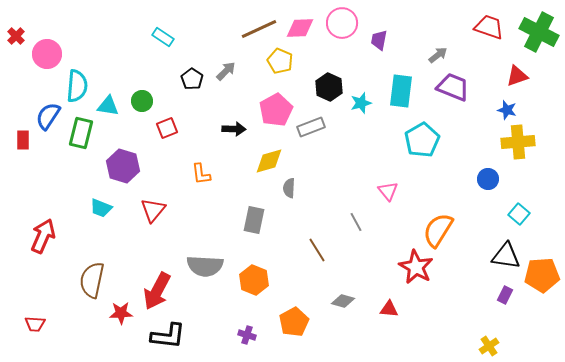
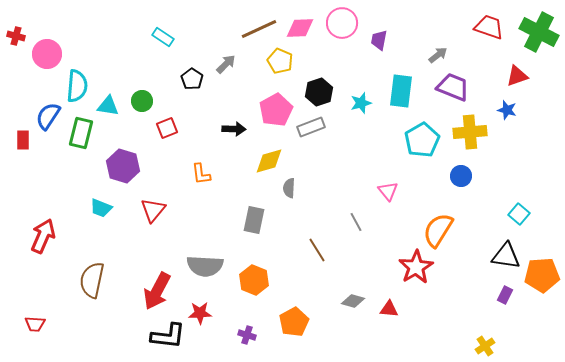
red cross at (16, 36): rotated 30 degrees counterclockwise
gray arrow at (226, 71): moved 7 px up
black hexagon at (329, 87): moved 10 px left, 5 px down; rotated 16 degrees clockwise
yellow cross at (518, 142): moved 48 px left, 10 px up
blue circle at (488, 179): moved 27 px left, 3 px up
red star at (416, 267): rotated 12 degrees clockwise
gray diamond at (343, 301): moved 10 px right
red star at (121, 313): moved 79 px right
yellow cross at (489, 346): moved 4 px left
